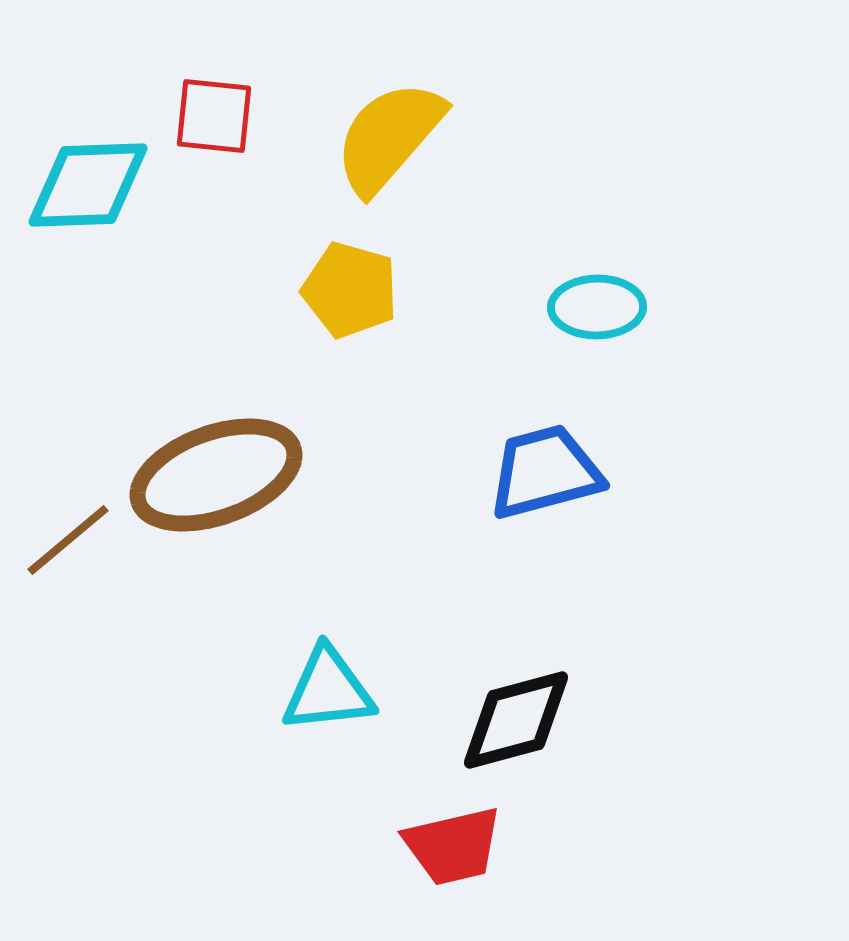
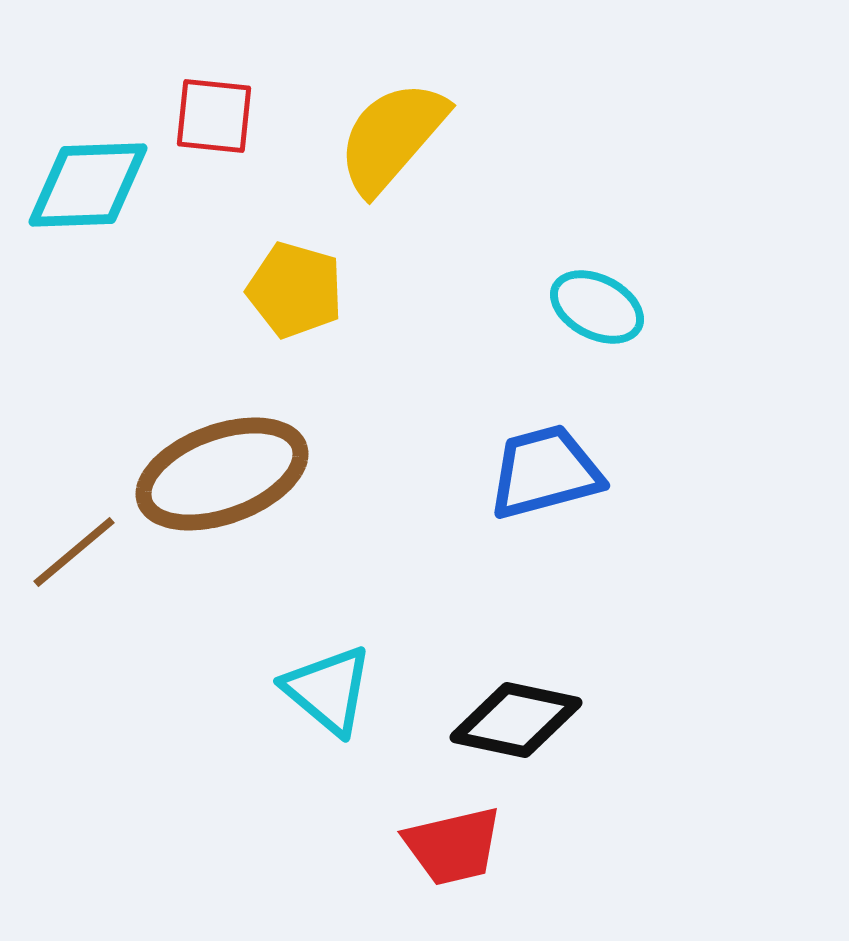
yellow semicircle: moved 3 px right
yellow pentagon: moved 55 px left
cyan ellipse: rotated 28 degrees clockwise
brown ellipse: moved 6 px right, 1 px up
brown line: moved 6 px right, 12 px down
cyan triangle: rotated 46 degrees clockwise
black diamond: rotated 27 degrees clockwise
